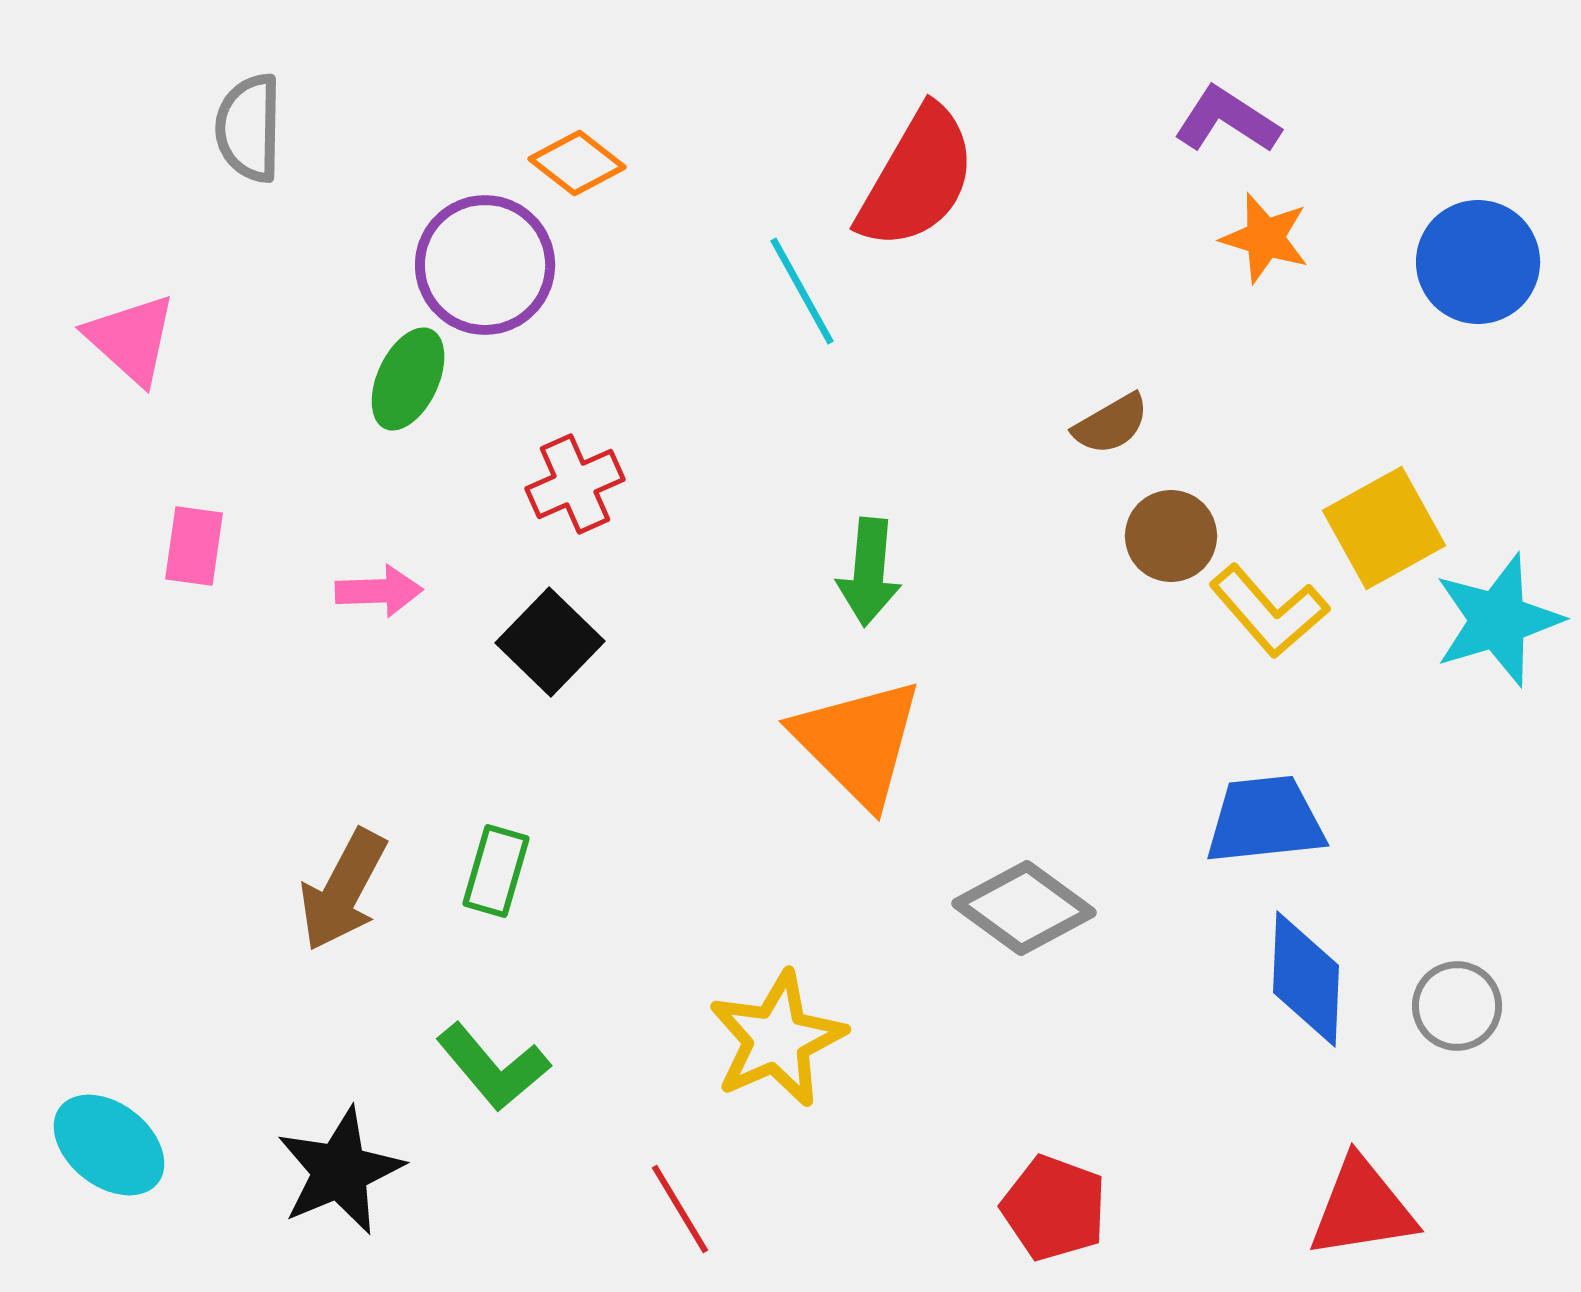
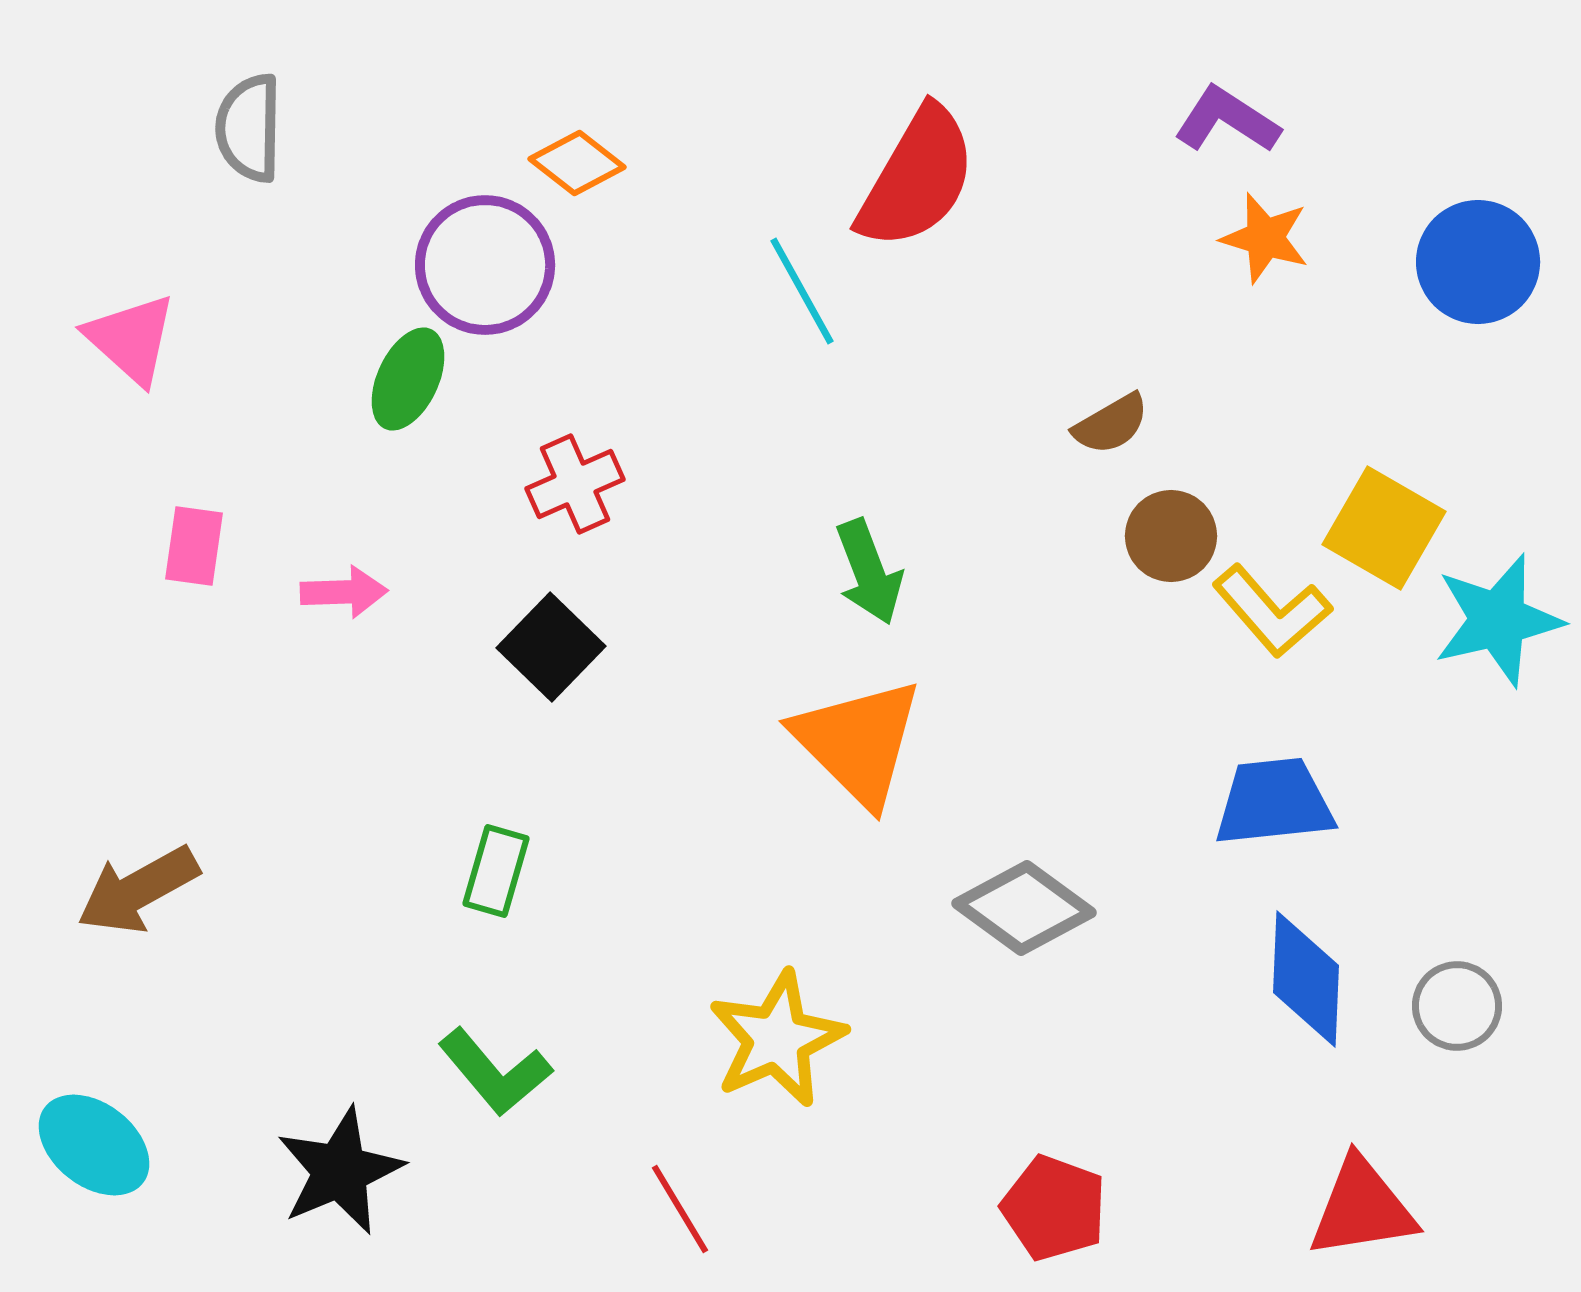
yellow square: rotated 31 degrees counterclockwise
green arrow: rotated 26 degrees counterclockwise
pink arrow: moved 35 px left, 1 px down
yellow L-shape: moved 3 px right
cyan star: rotated 4 degrees clockwise
black square: moved 1 px right, 5 px down
blue trapezoid: moved 9 px right, 18 px up
brown arrow: moved 205 px left; rotated 33 degrees clockwise
green L-shape: moved 2 px right, 5 px down
cyan ellipse: moved 15 px left
